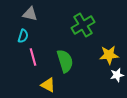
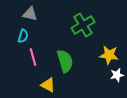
yellow star: rotated 12 degrees clockwise
